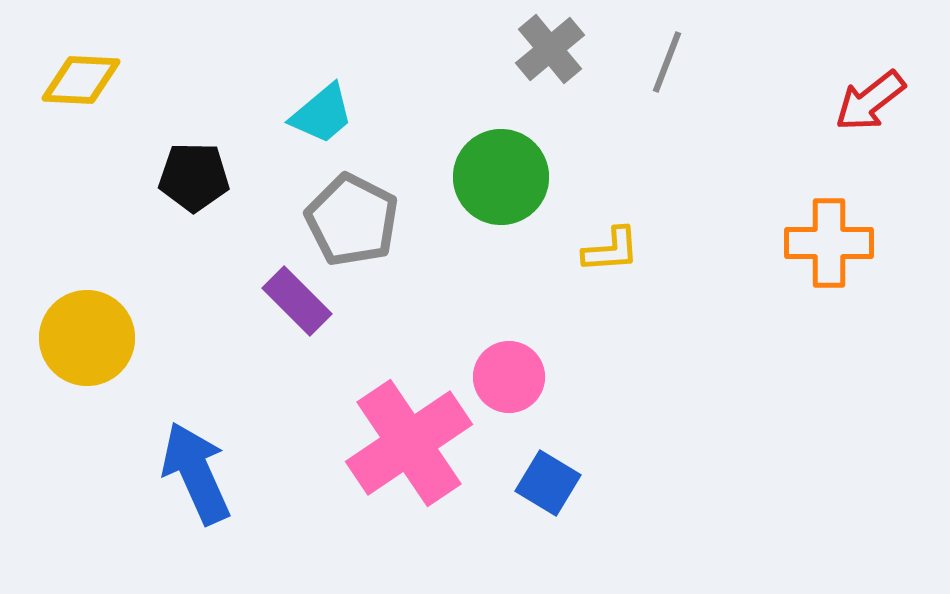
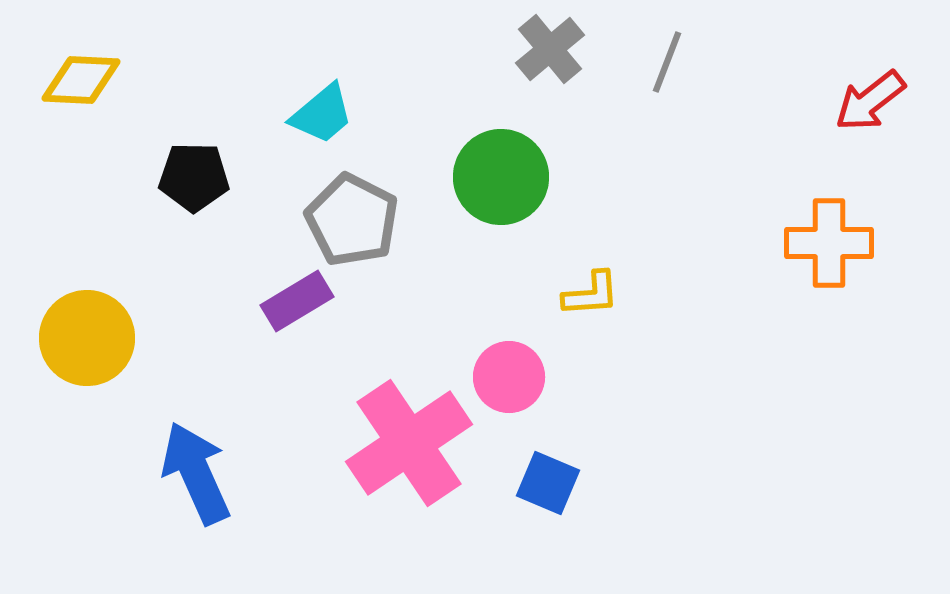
yellow L-shape: moved 20 px left, 44 px down
purple rectangle: rotated 76 degrees counterclockwise
blue square: rotated 8 degrees counterclockwise
